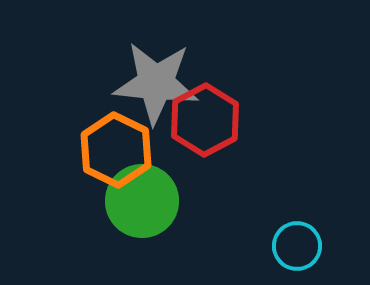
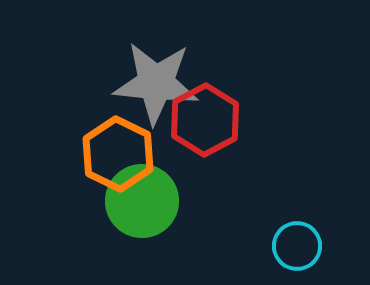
orange hexagon: moved 2 px right, 4 px down
